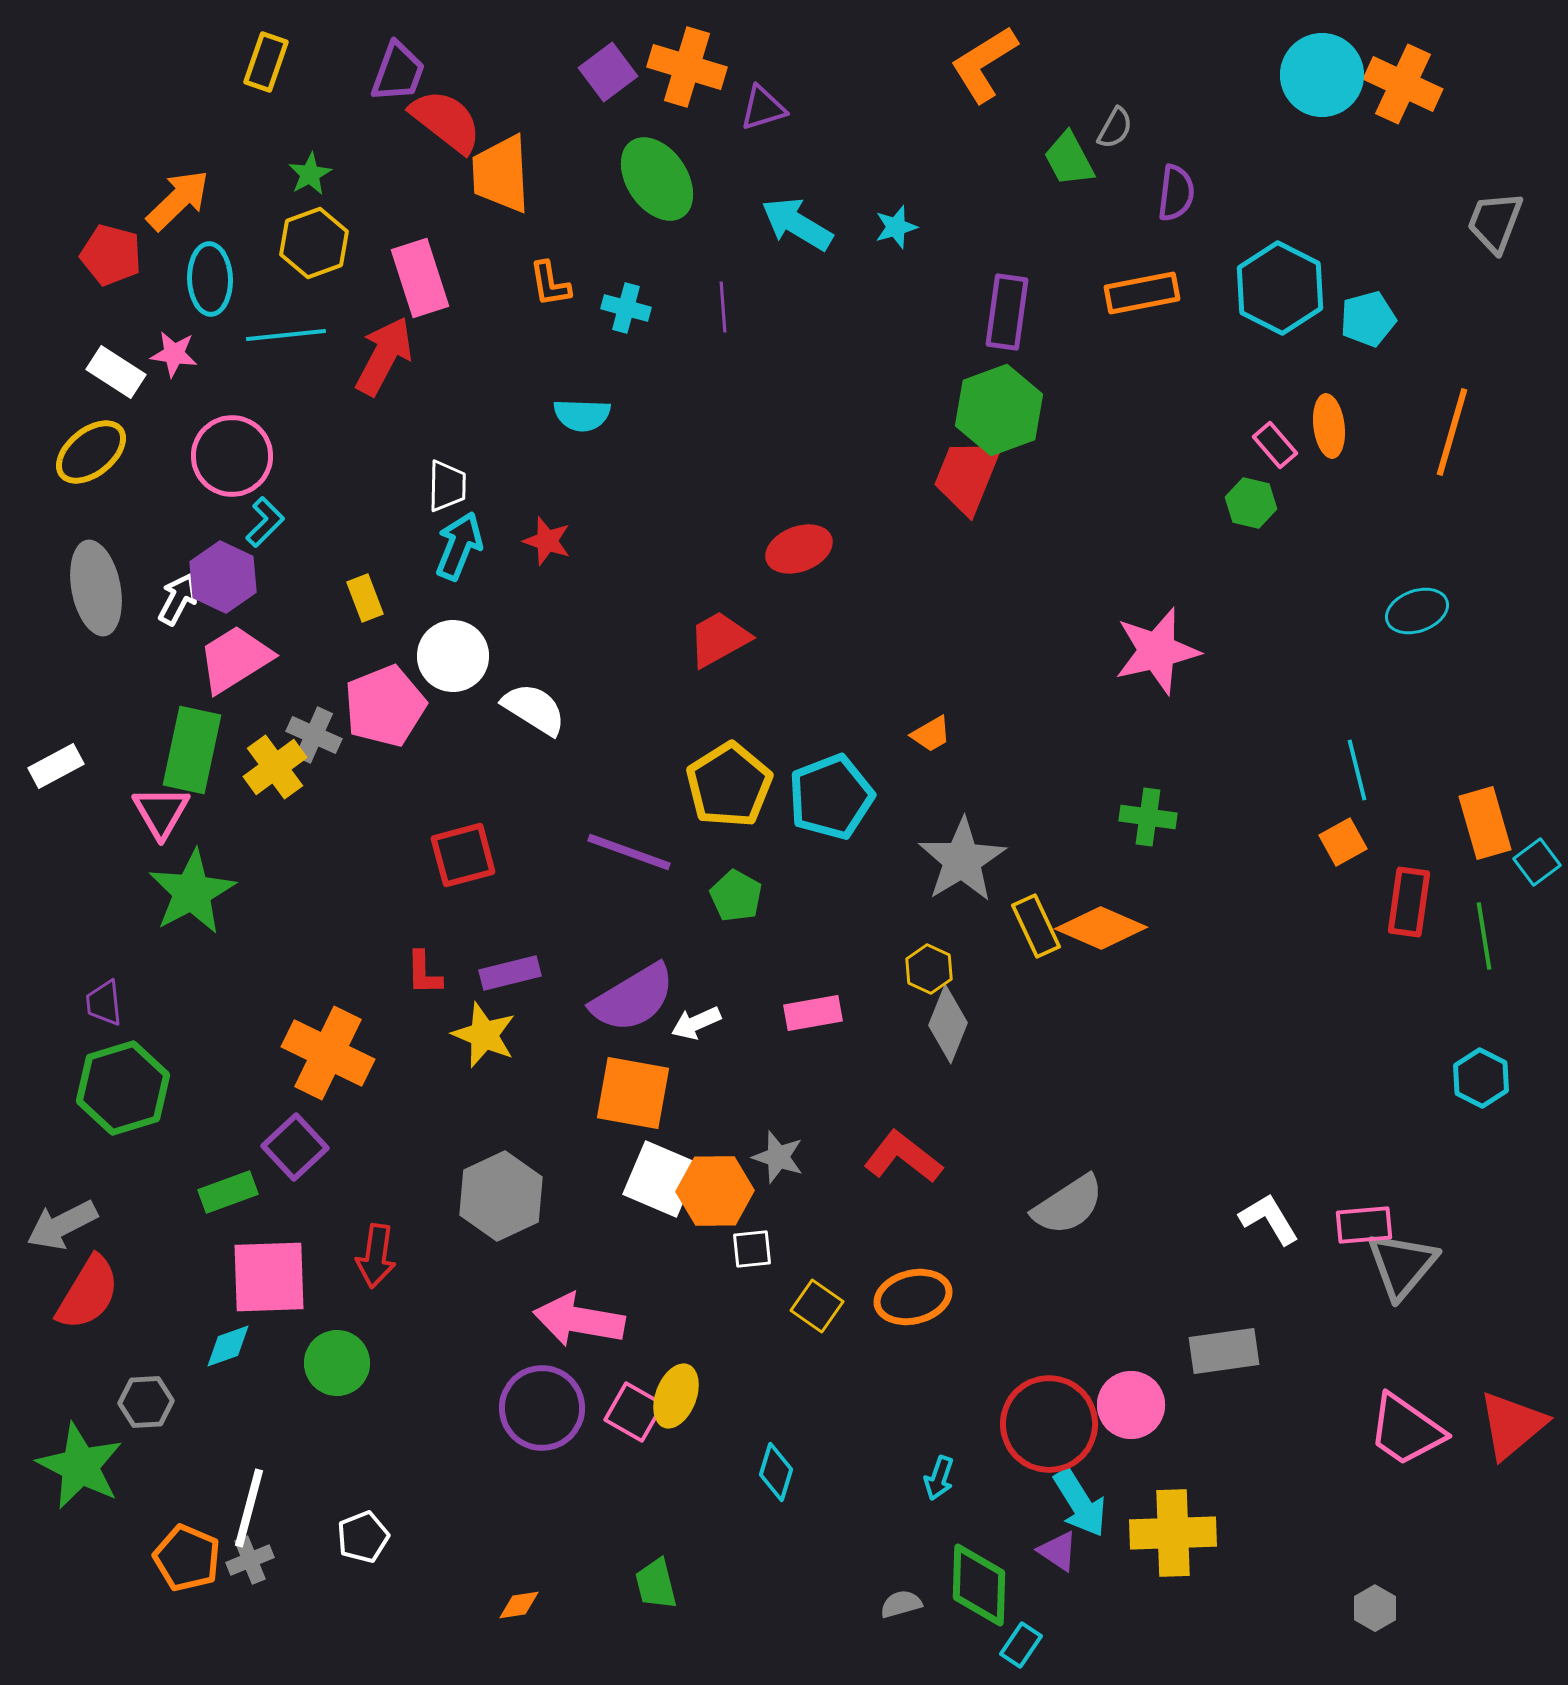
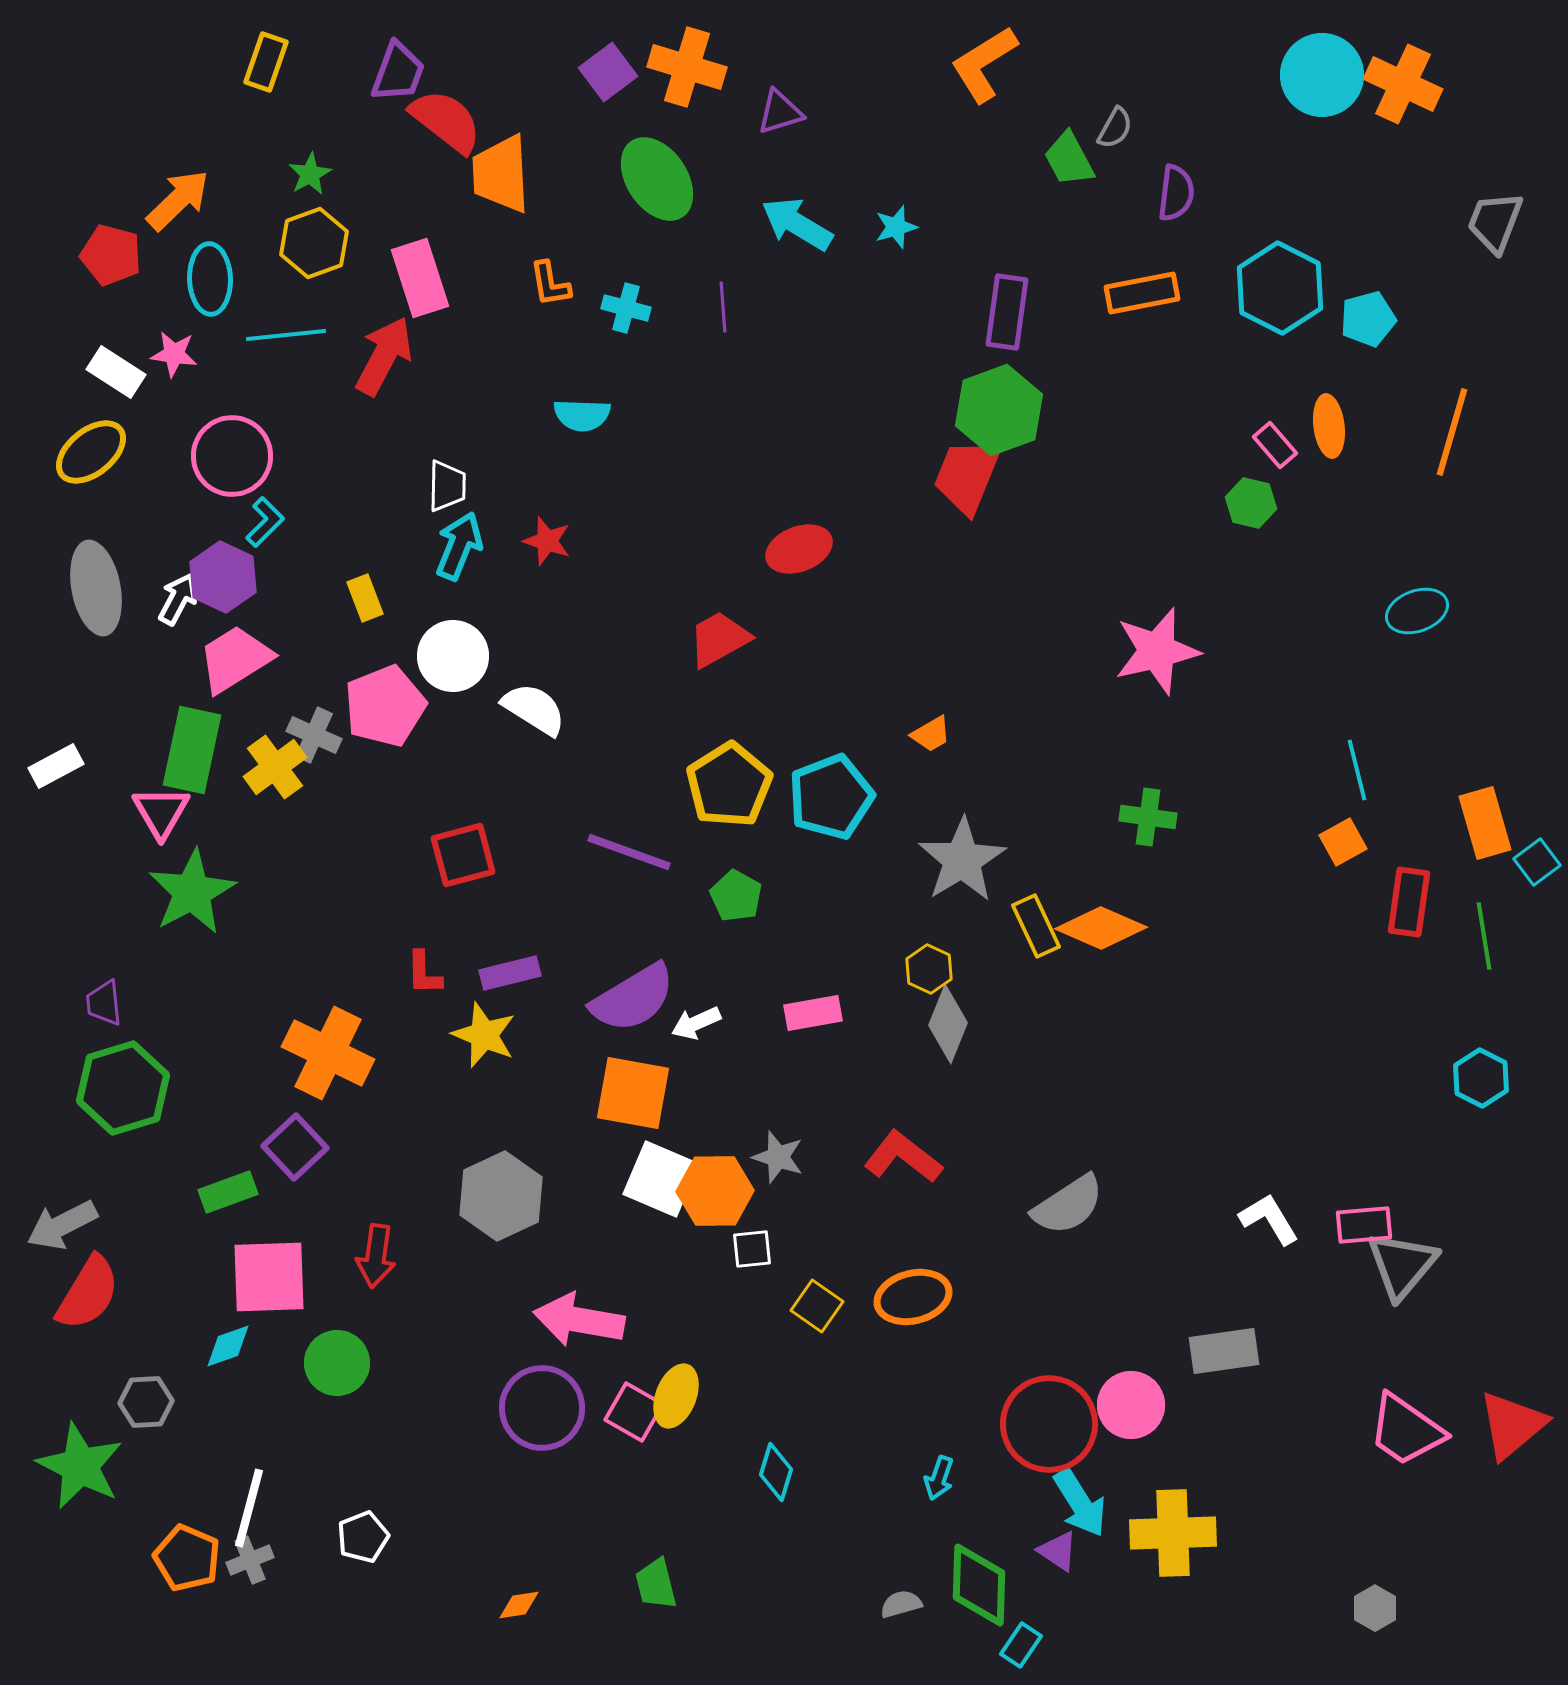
purple triangle at (763, 108): moved 17 px right, 4 px down
